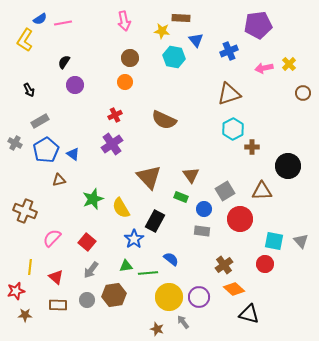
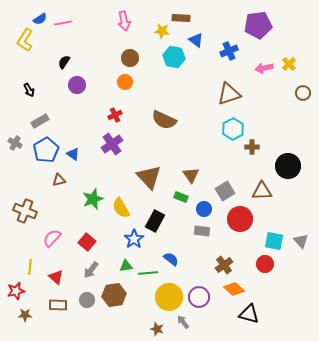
blue triangle at (196, 40): rotated 14 degrees counterclockwise
purple circle at (75, 85): moved 2 px right
